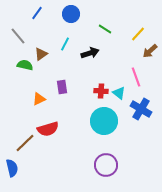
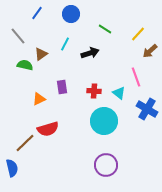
red cross: moved 7 px left
blue cross: moved 6 px right
